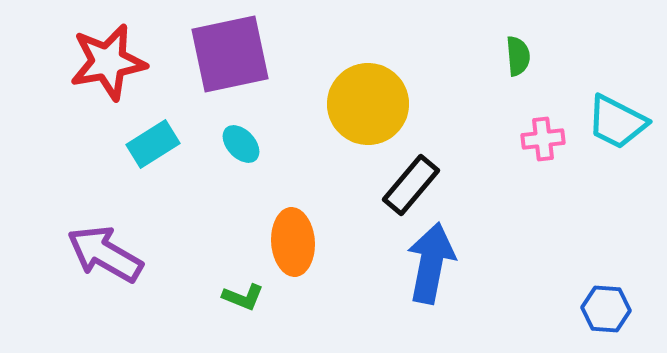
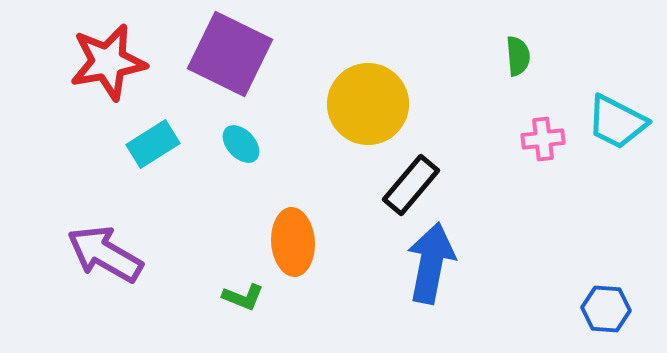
purple square: rotated 38 degrees clockwise
